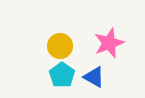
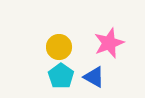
yellow circle: moved 1 px left, 1 px down
cyan pentagon: moved 1 px left, 1 px down
